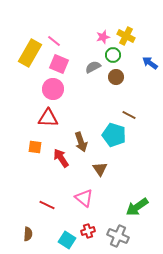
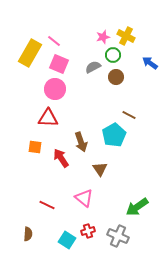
pink circle: moved 2 px right
cyan pentagon: rotated 25 degrees clockwise
